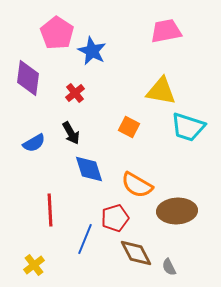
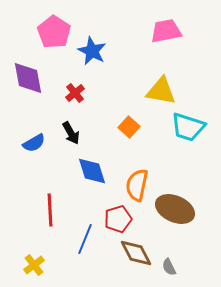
pink pentagon: moved 3 px left, 1 px up
purple diamond: rotated 18 degrees counterclockwise
orange square: rotated 15 degrees clockwise
blue diamond: moved 3 px right, 2 px down
orange semicircle: rotated 72 degrees clockwise
brown ellipse: moved 2 px left, 2 px up; rotated 27 degrees clockwise
red pentagon: moved 3 px right, 1 px down
